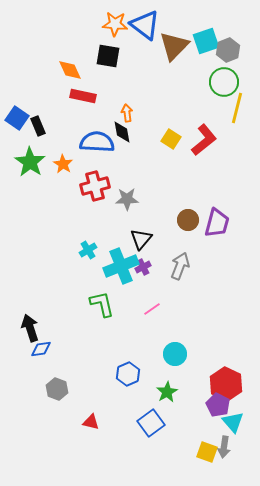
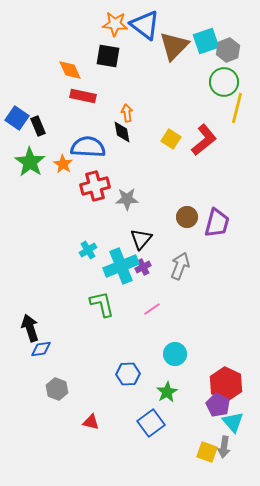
blue semicircle at (97, 142): moved 9 px left, 5 px down
brown circle at (188, 220): moved 1 px left, 3 px up
blue hexagon at (128, 374): rotated 20 degrees clockwise
